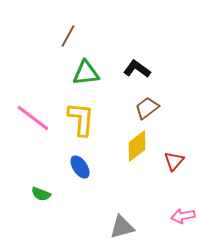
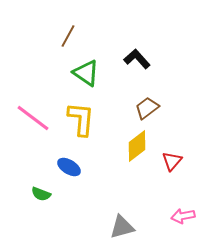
black L-shape: moved 10 px up; rotated 12 degrees clockwise
green triangle: rotated 40 degrees clockwise
red triangle: moved 2 px left
blue ellipse: moved 11 px left; rotated 25 degrees counterclockwise
